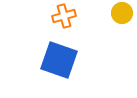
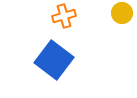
blue square: moved 5 px left; rotated 18 degrees clockwise
